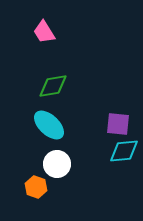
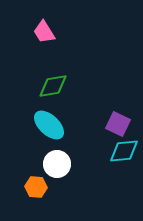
purple square: rotated 20 degrees clockwise
orange hexagon: rotated 15 degrees counterclockwise
